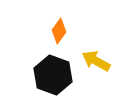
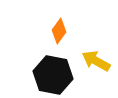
black hexagon: rotated 9 degrees counterclockwise
